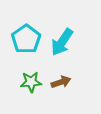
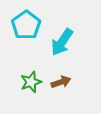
cyan pentagon: moved 14 px up
green star: rotated 15 degrees counterclockwise
